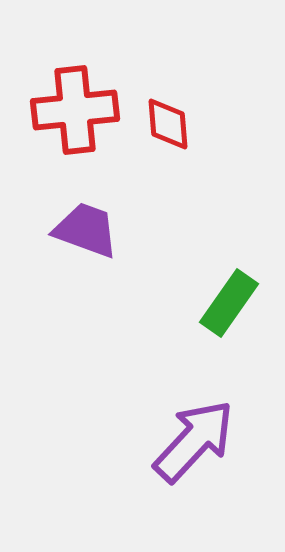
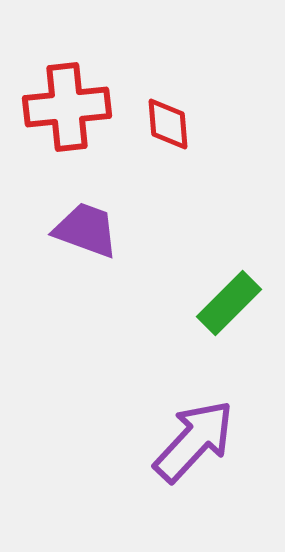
red cross: moved 8 px left, 3 px up
green rectangle: rotated 10 degrees clockwise
